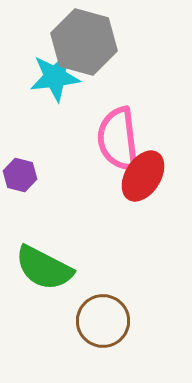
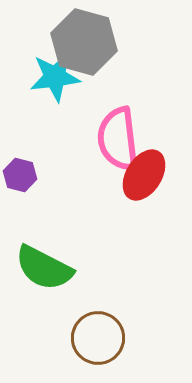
red ellipse: moved 1 px right, 1 px up
brown circle: moved 5 px left, 17 px down
